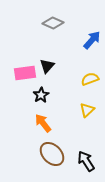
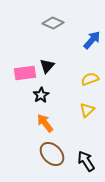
orange arrow: moved 2 px right
